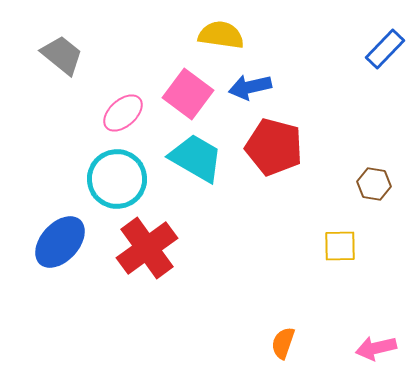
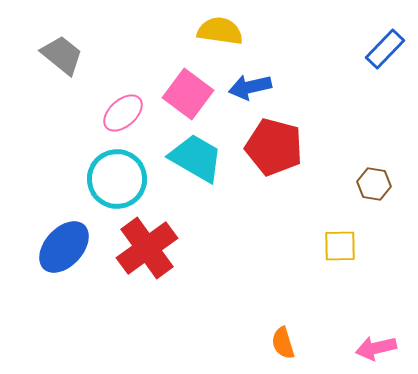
yellow semicircle: moved 1 px left, 4 px up
blue ellipse: moved 4 px right, 5 px down
orange semicircle: rotated 36 degrees counterclockwise
